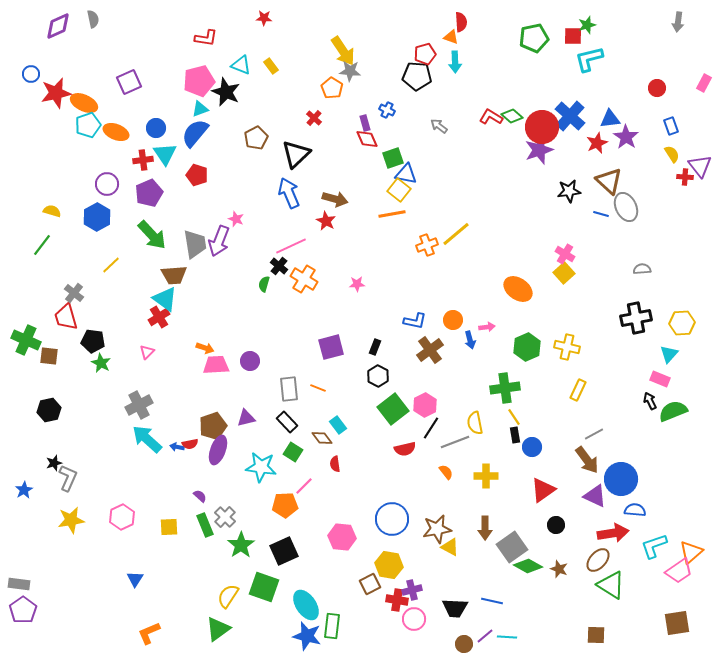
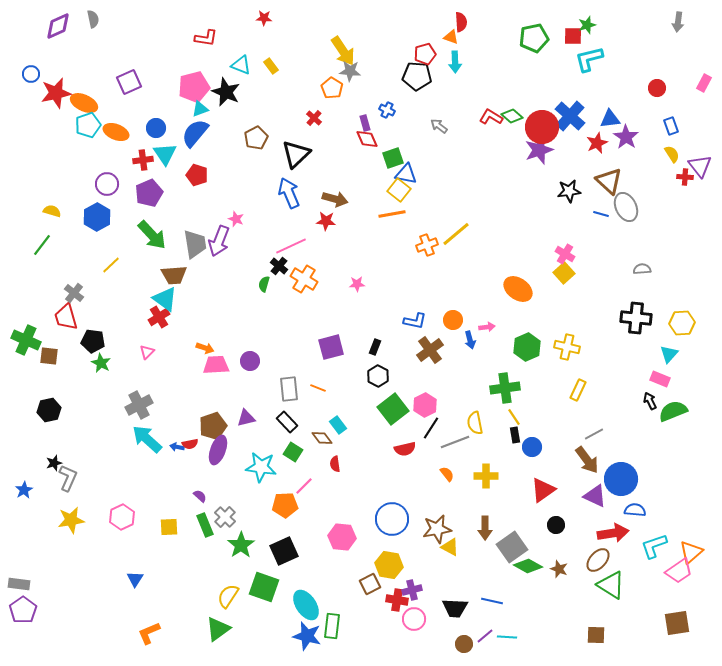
pink pentagon at (199, 81): moved 5 px left, 6 px down
red star at (326, 221): rotated 24 degrees counterclockwise
black cross at (636, 318): rotated 16 degrees clockwise
orange semicircle at (446, 472): moved 1 px right, 2 px down
